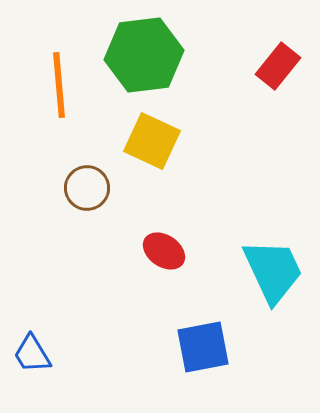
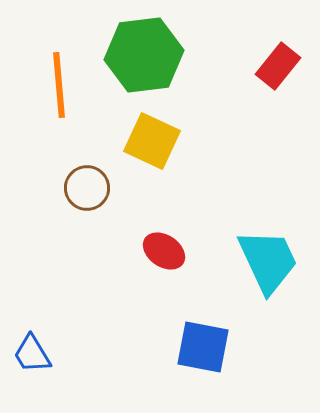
cyan trapezoid: moved 5 px left, 10 px up
blue square: rotated 22 degrees clockwise
